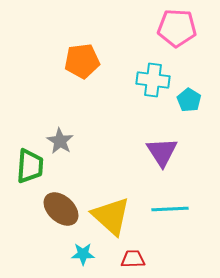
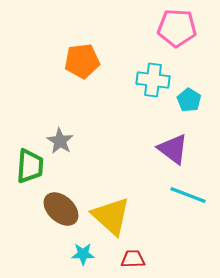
purple triangle: moved 11 px right, 3 px up; rotated 20 degrees counterclockwise
cyan line: moved 18 px right, 14 px up; rotated 24 degrees clockwise
